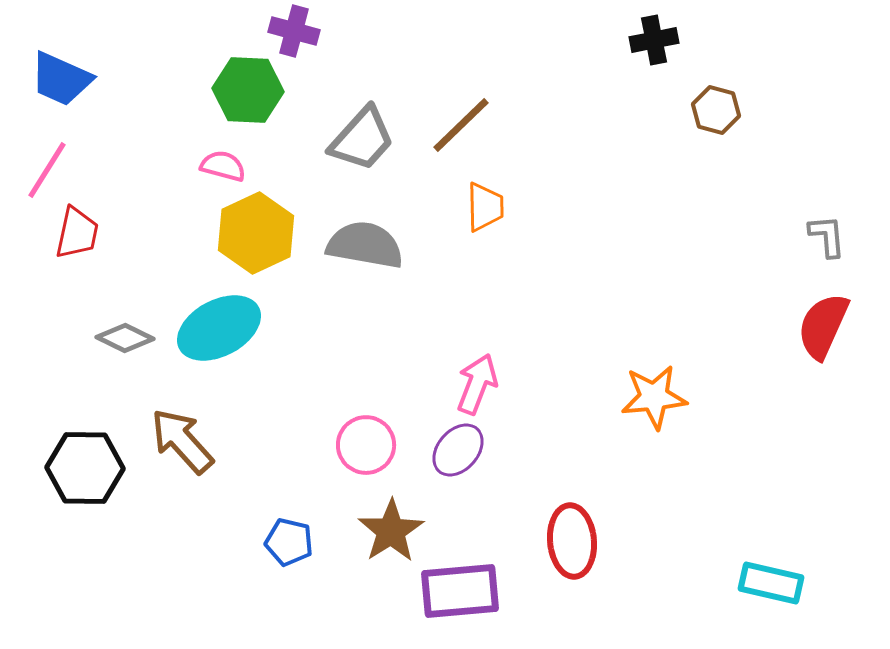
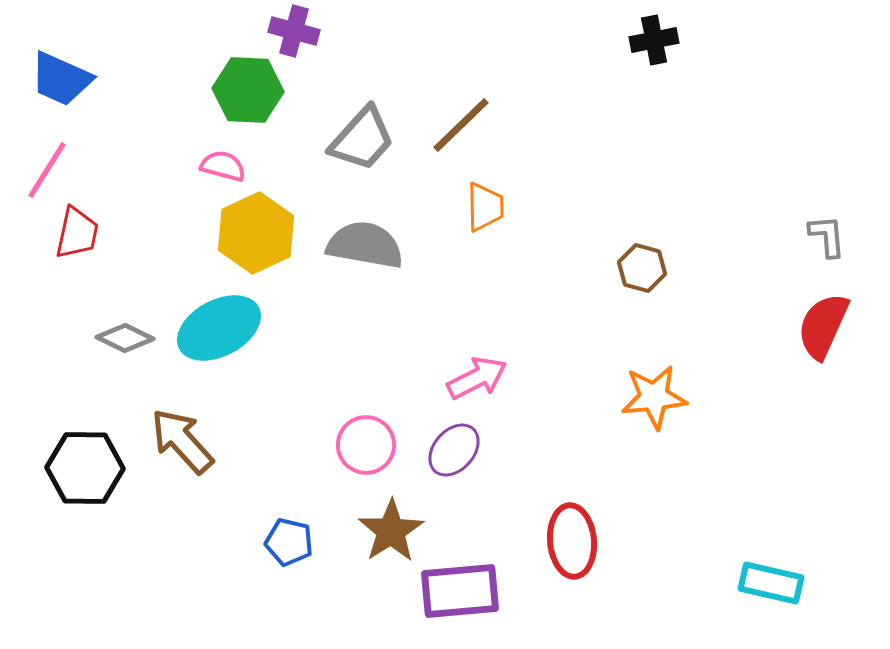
brown hexagon: moved 74 px left, 158 px down
pink arrow: moved 6 px up; rotated 42 degrees clockwise
purple ellipse: moved 4 px left
